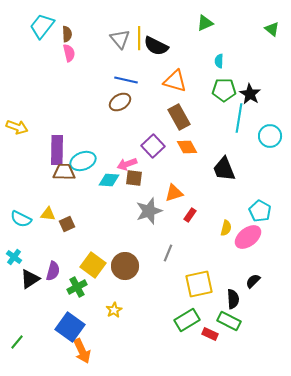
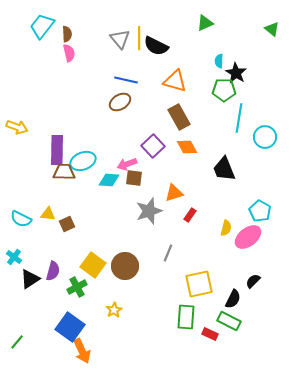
black star at (250, 94): moved 14 px left, 21 px up
cyan circle at (270, 136): moved 5 px left, 1 px down
black semicircle at (233, 299): rotated 30 degrees clockwise
green rectangle at (187, 320): moved 1 px left, 3 px up; rotated 55 degrees counterclockwise
